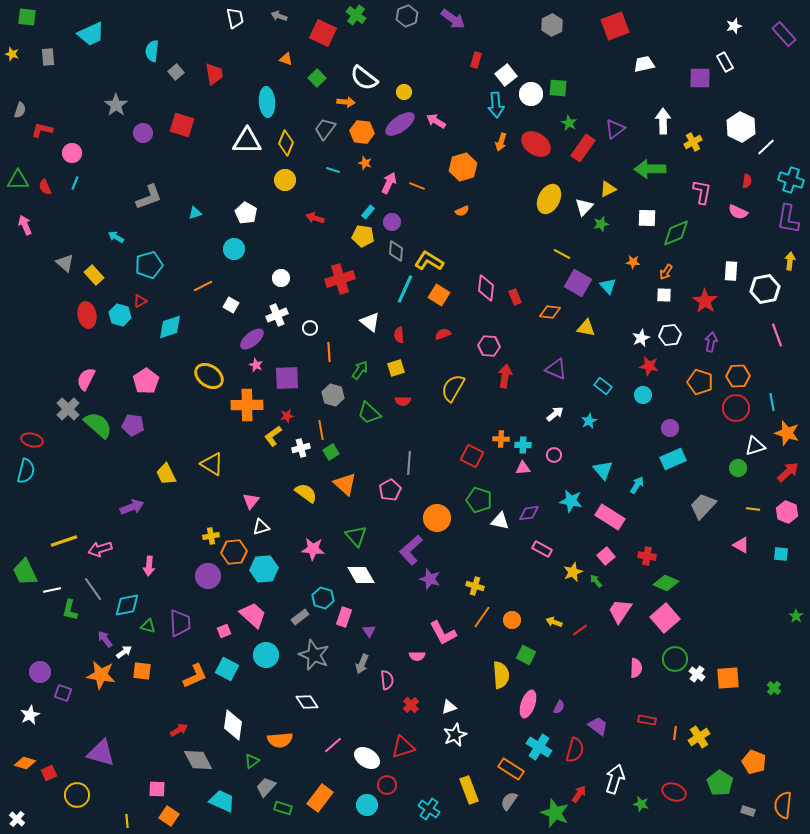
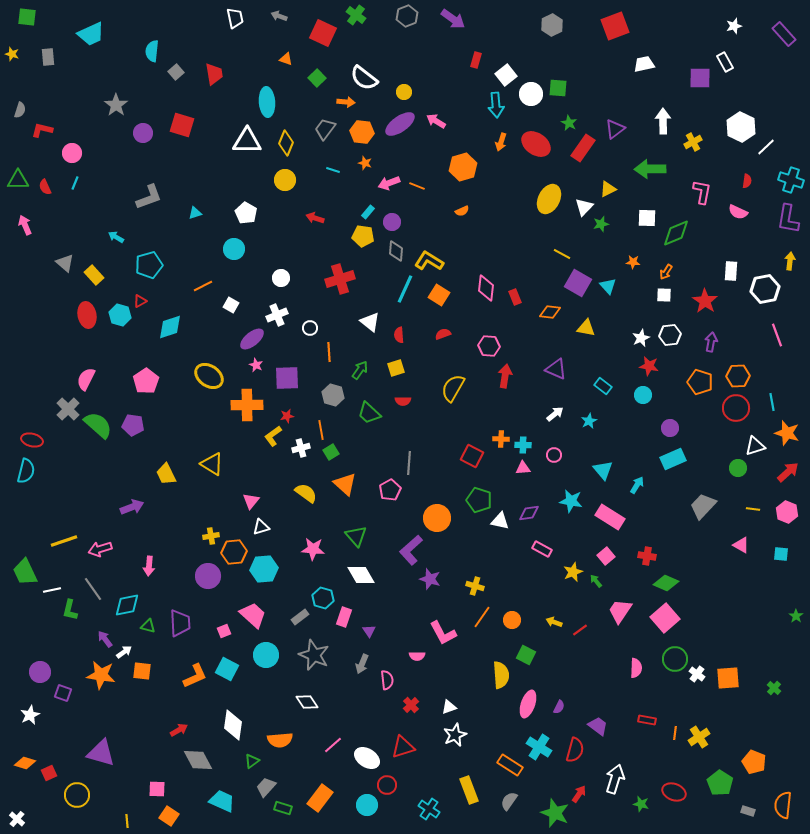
pink arrow at (389, 183): rotated 135 degrees counterclockwise
orange rectangle at (511, 769): moved 1 px left, 4 px up
